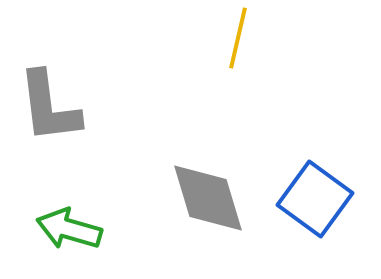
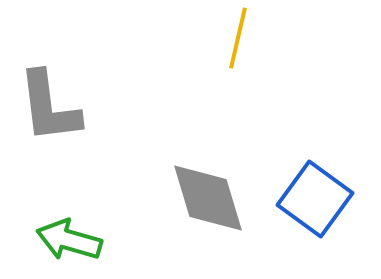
green arrow: moved 11 px down
